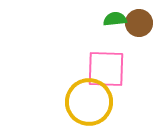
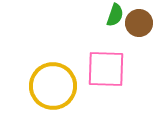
green semicircle: moved 4 px up; rotated 115 degrees clockwise
yellow circle: moved 36 px left, 16 px up
